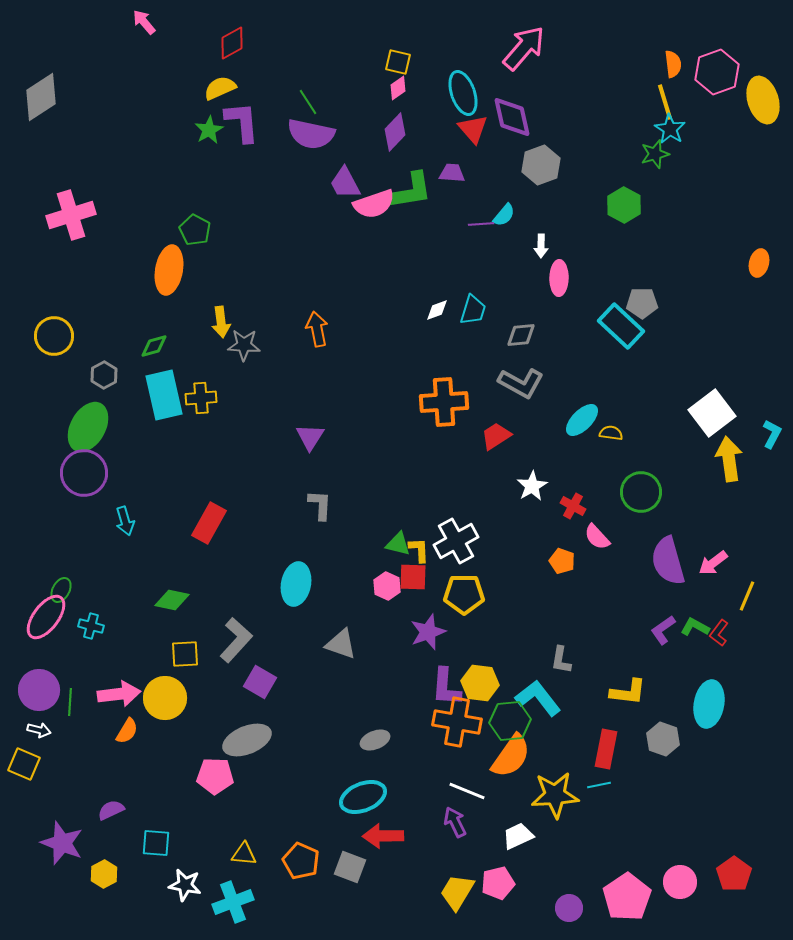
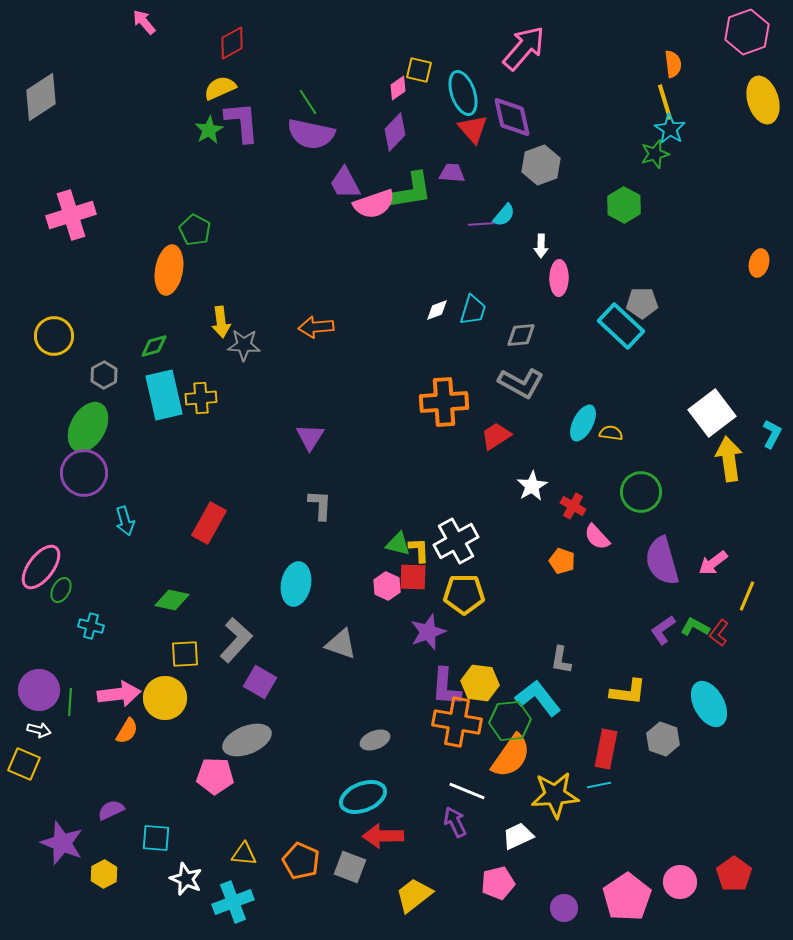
yellow square at (398, 62): moved 21 px right, 8 px down
pink hexagon at (717, 72): moved 30 px right, 40 px up
orange arrow at (317, 329): moved 1 px left, 2 px up; rotated 84 degrees counterclockwise
cyan ellipse at (582, 420): moved 1 px right, 3 px down; rotated 18 degrees counterclockwise
purple semicircle at (668, 561): moved 6 px left
pink ellipse at (46, 617): moved 5 px left, 50 px up
cyan ellipse at (709, 704): rotated 39 degrees counterclockwise
cyan square at (156, 843): moved 5 px up
white star at (185, 885): moved 1 px right, 6 px up; rotated 12 degrees clockwise
yellow trapezoid at (457, 892): moved 43 px left, 3 px down; rotated 21 degrees clockwise
purple circle at (569, 908): moved 5 px left
